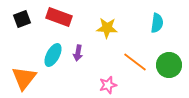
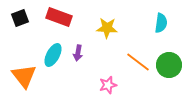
black square: moved 2 px left, 1 px up
cyan semicircle: moved 4 px right
orange line: moved 3 px right
orange triangle: moved 2 px up; rotated 16 degrees counterclockwise
